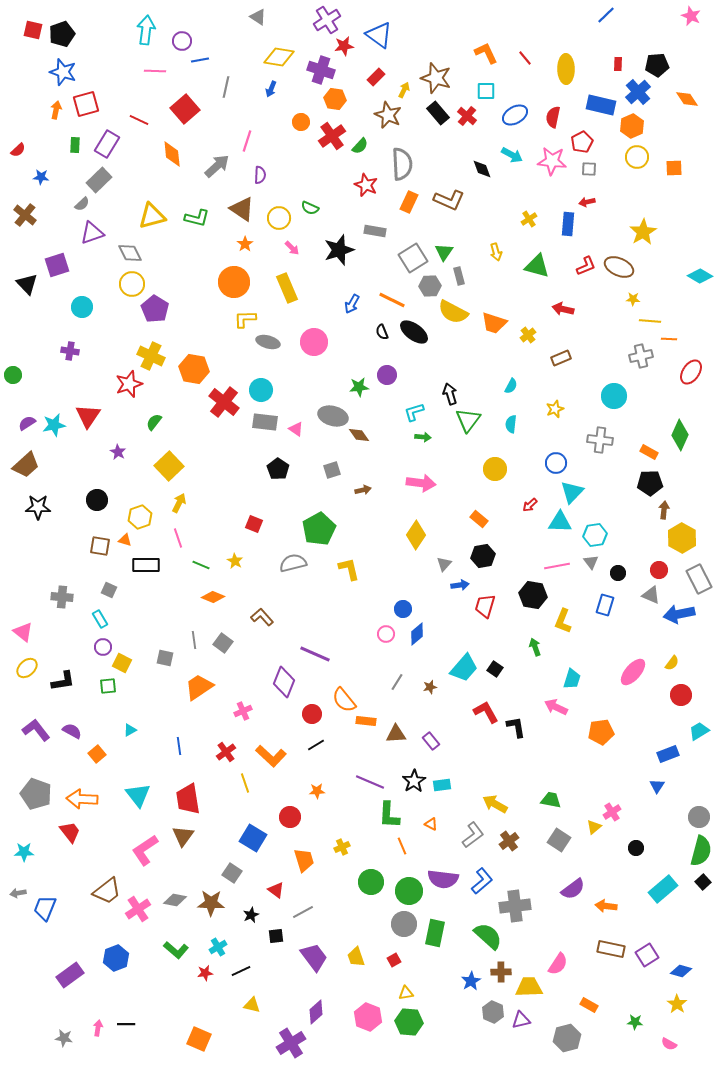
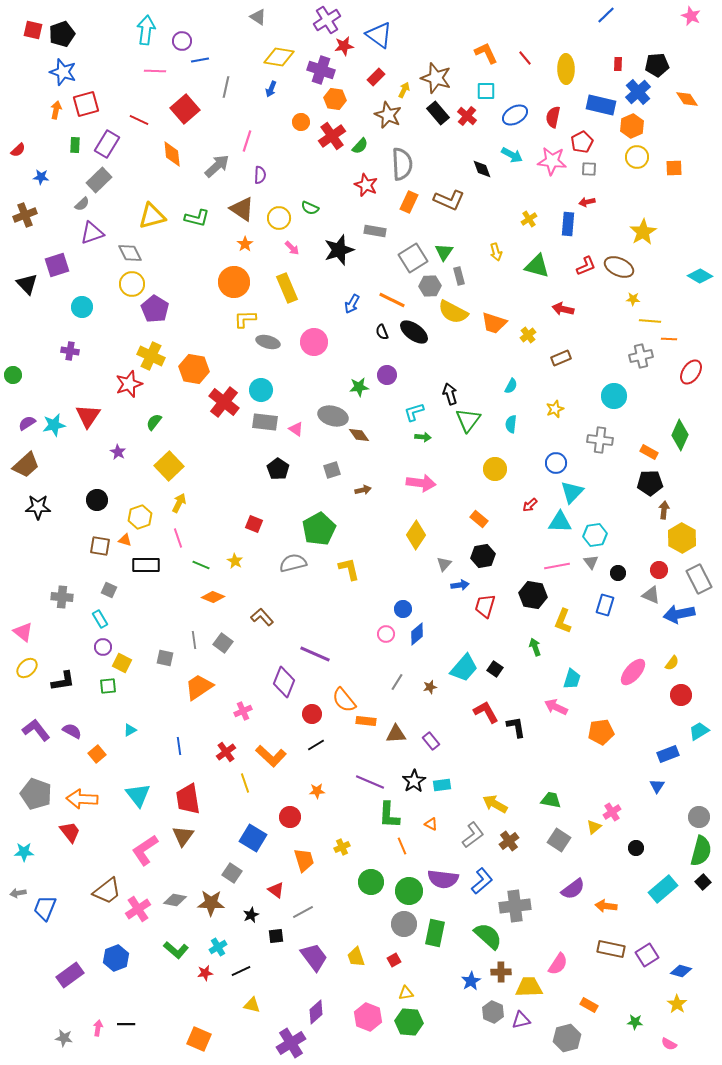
brown cross at (25, 215): rotated 30 degrees clockwise
